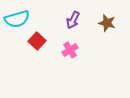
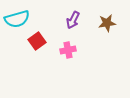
brown star: rotated 24 degrees counterclockwise
red square: rotated 12 degrees clockwise
pink cross: moved 2 px left; rotated 21 degrees clockwise
